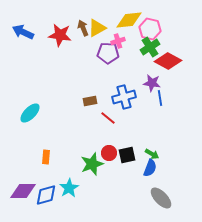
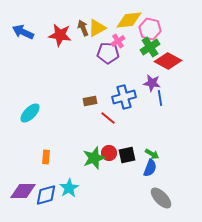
pink cross: rotated 16 degrees counterclockwise
green star: moved 2 px right, 6 px up
